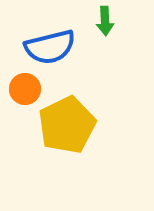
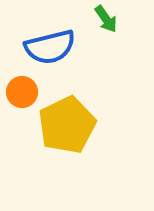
green arrow: moved 1 px right, 2 px up; rotated 32 degrees counterclockwise
orange circle: moved 3 px left, 3 px down
